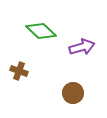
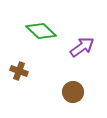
purple arrow: rotated 20 degrees counterclockwise
brown circle: moved 1 px up
